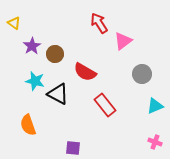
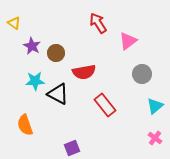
red arrow: moved 1 px left
pink triangle: moved 5 px right
purple star: rotated 12 degrees counterclockwise
brown circle: moved 1 px right, 1 px up
red semicircle: moved 1 px left; rotated 40 degrees counterclockwise
cyan star: rotated 18 degrees counterclockwise
cyan triangle: rotated 18 degrees counterclockwise
orange semicircle: moved 3 px left
pink cross: moved 4 px up; rotated 16 degrees clockwise
purple square: moved 1 px left; rotated 28 degrees counterclockwise
